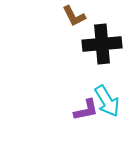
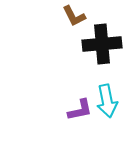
cyan arrow: rotated 20 degrees clockwise
purple L-shape: moved 6 px left
